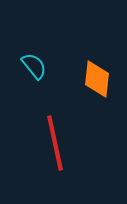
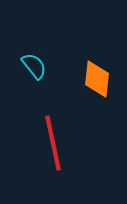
red line: moved 2 px left
